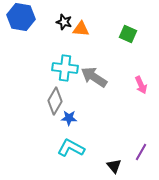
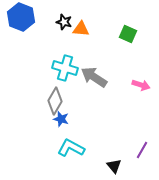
blue hexagon: rotated 12 degrees clockwise
cyan cross: rotated 10 degrees clockwise
pink arrow: rotated 48 degrees counterclockwise
blue star: moved 8 px left, 1 px down; rotated 14 degrees clockwise
purple line: moved 1 px right, 2 px up
